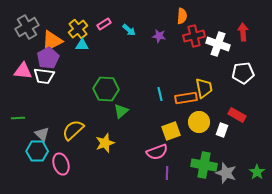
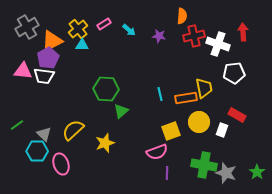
white pentagon: moved 9 px left
green line: moved 1 px left, 7 px down; rotated 32 degrees counterclockwise
gray triangle: moved 2 px right
